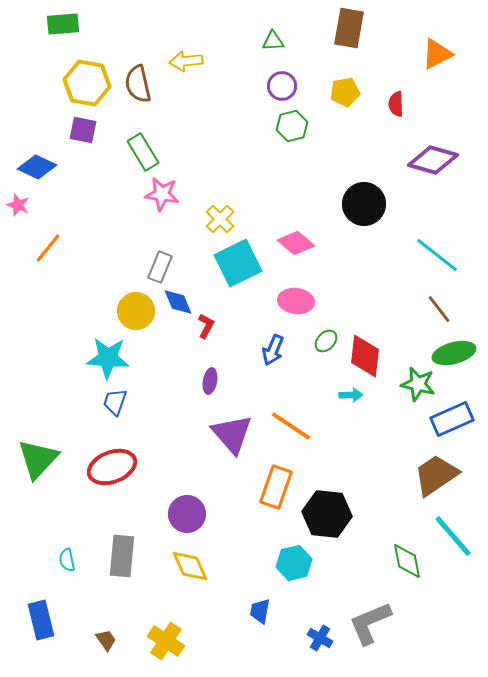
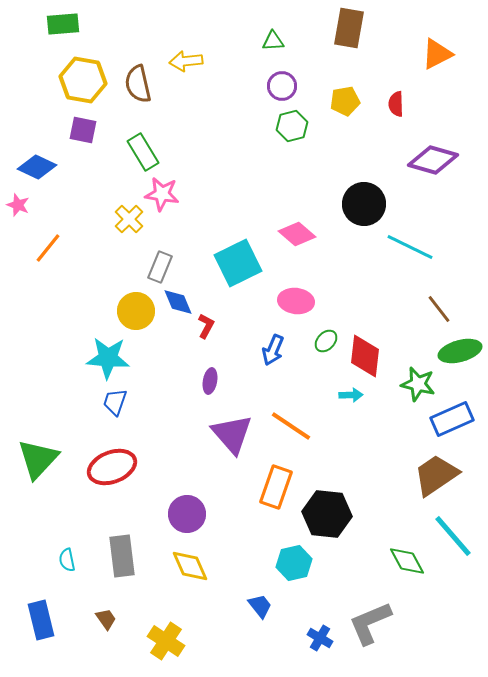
yellow hexagon at (87, 83): moved 4 px left, 3 px up
yellow pentagon at (345, 92): moved 9 px down
yellow cross at (220, 219): moved 91 px left
pink diamond at (296, 243): moved 1 px right, 9 px up
cyan line at (437, 255): moved 27 px left, 8 px up; rotated 12 degrees counterclockwise
green ellipse at (454, 353): moved 6 px right, 2 px up
gray rectangle at (122, 556): rotated 12 degrees counterclockwise
green diamond at (407, 561): rotated 18 degrees counterclockwise
blue trapezoid at (260, 611): moved 5 px up; rotated 132 degrees clockwise
brown trapezoid at (106, 640): moved 21 px up
